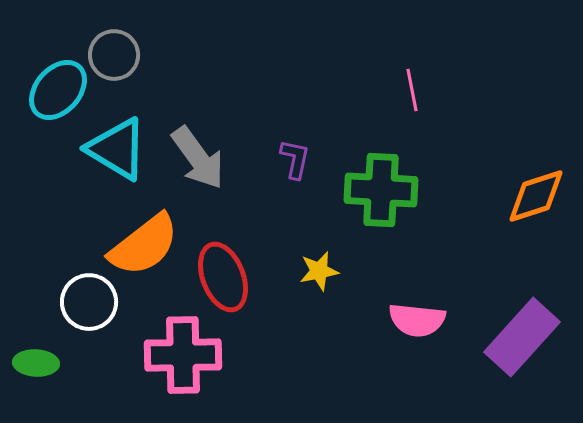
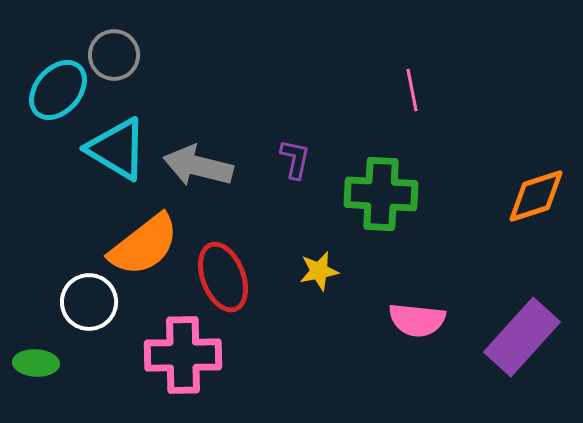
gray arrow: moved 8 px down; rotated 140 degrees clockwise
green cross: moved 4 px down
